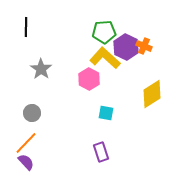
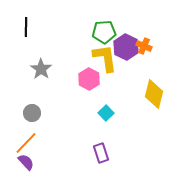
yellow L-shape: rotated 40 degrees clockwise
yellow diamond: moved 2 px right; rotated 44 degrees counterclockwise
cyan square: rotated 35 degrees clockwise
purple rectangle: moved 1 px down
